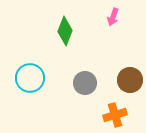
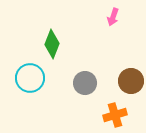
green diamond: moved 13 px left, 13 px down
brown circle: moved 1 px right, 1 px down
